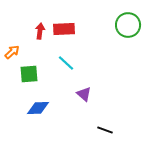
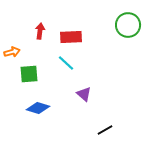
red rectangle: moved 7 px right, 8 px down
orange arrow: rotated 28 degrees clockwise
blue diamond: rotated 20 degrees clockwise
black line: rotated 49 degrees counterclockwise
